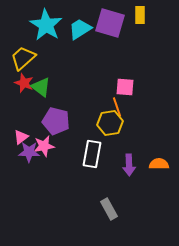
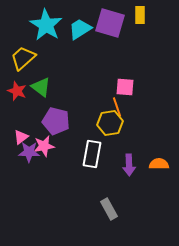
red star: moved 7 px left, 8 px down
